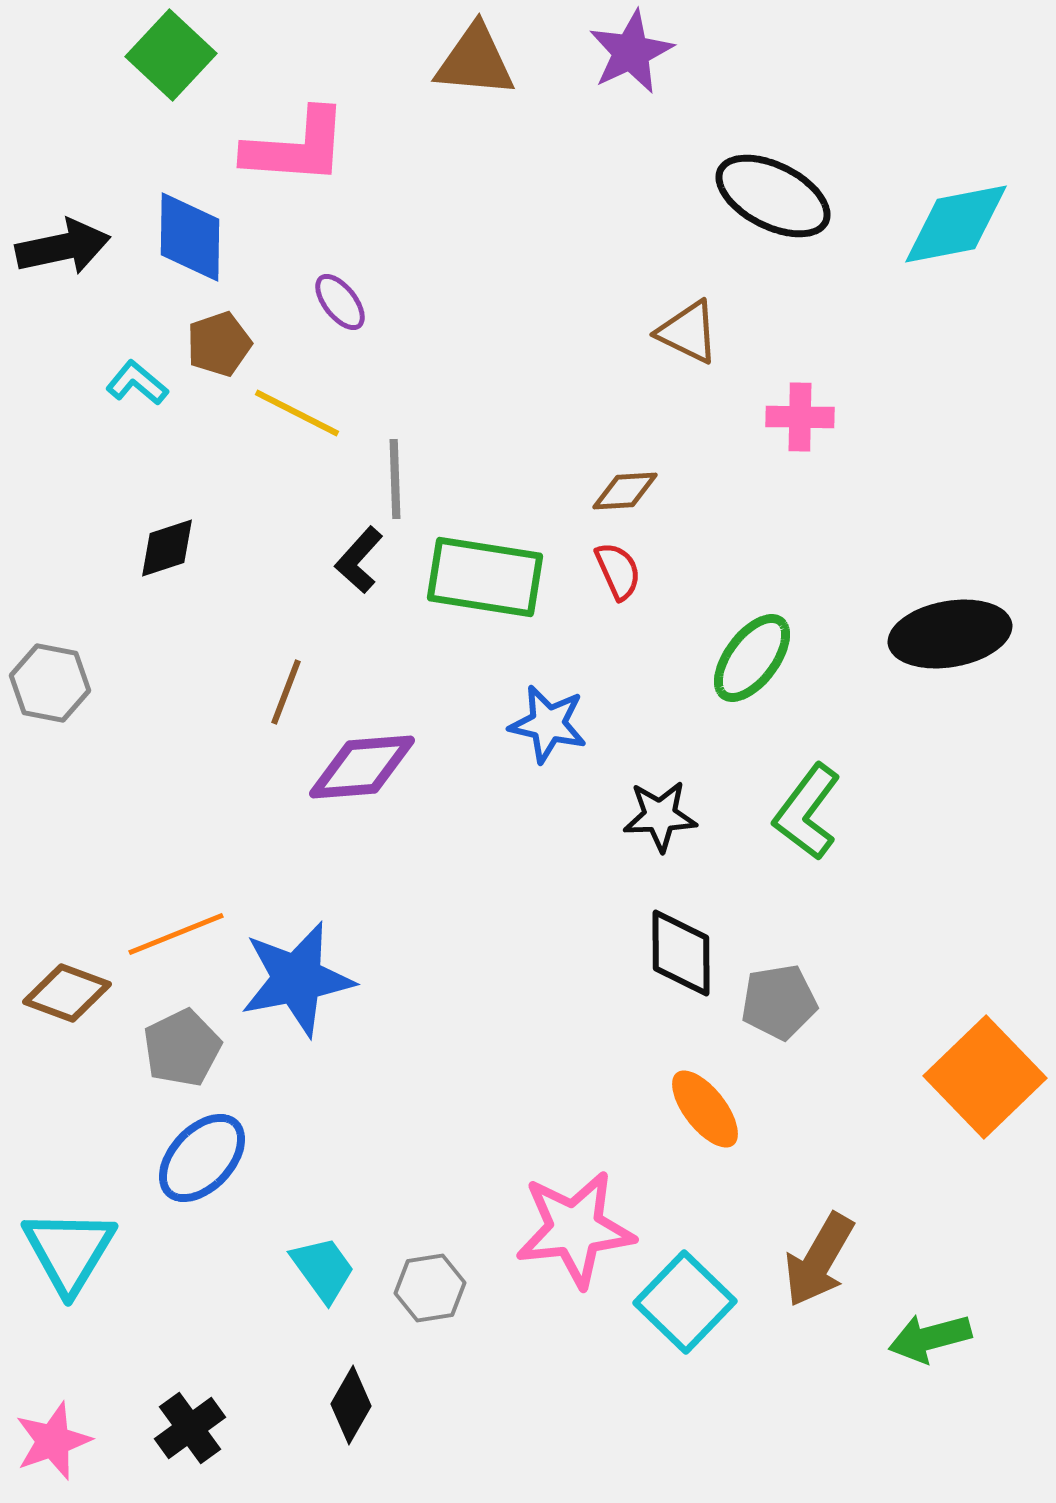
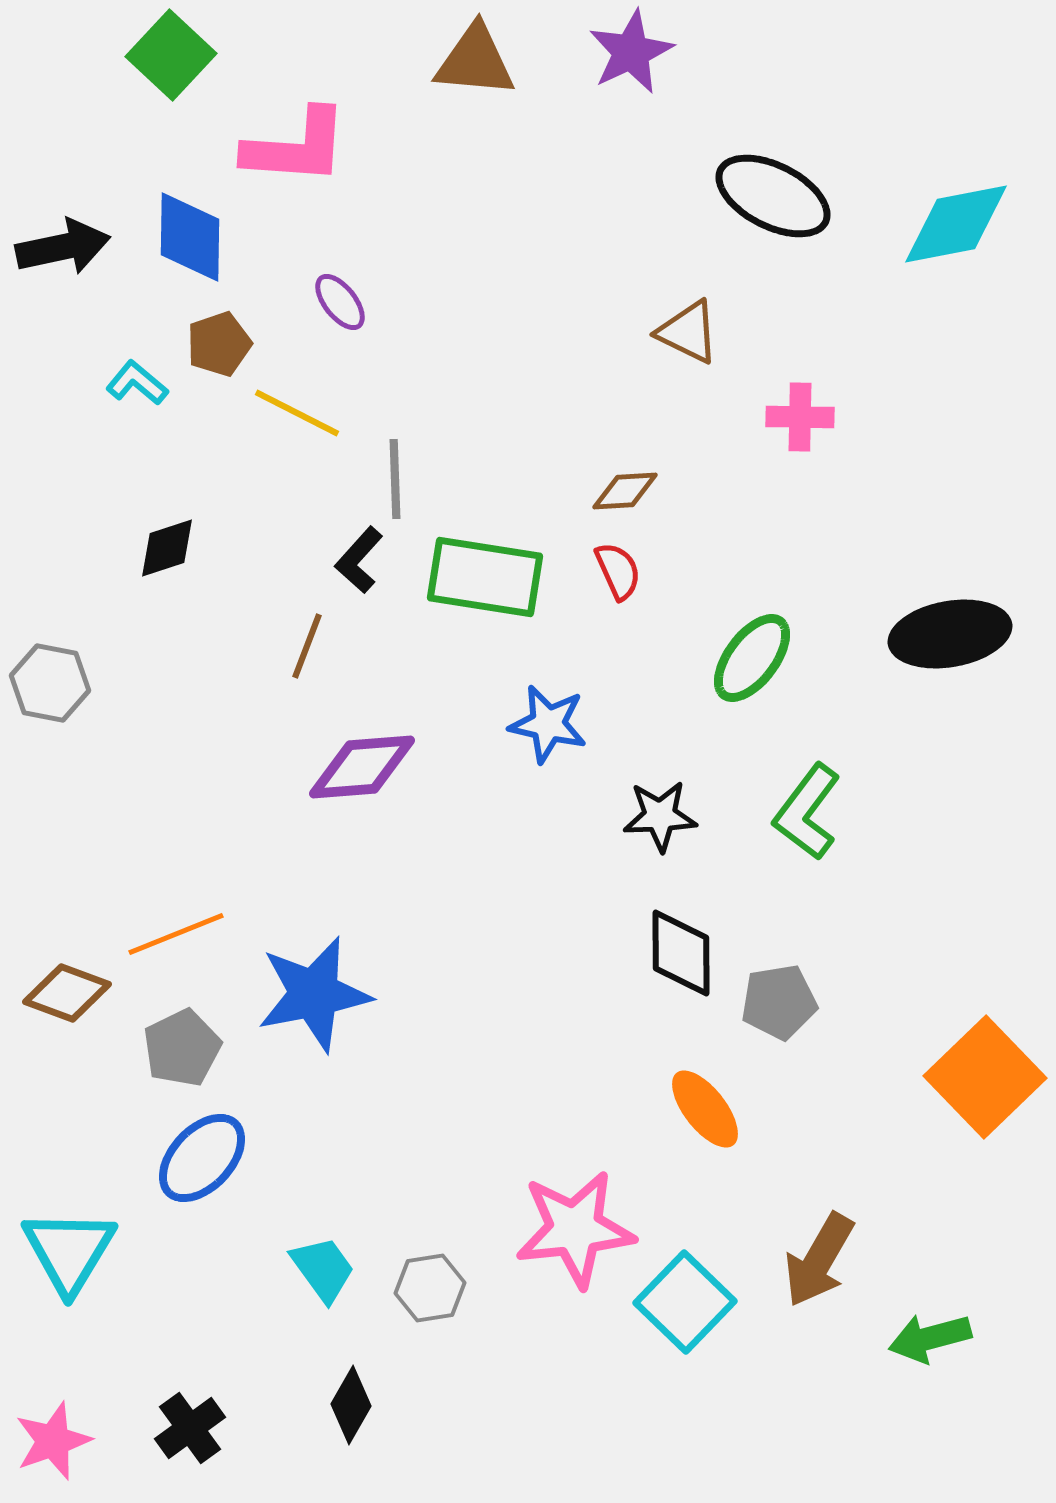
brown line at (286, 692): moved 21 px right, 46 px up
blue star at (297, 979): moved 17 px right, 15 px down
